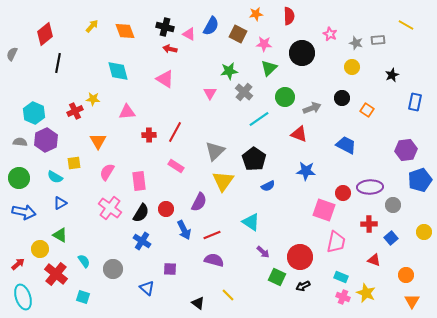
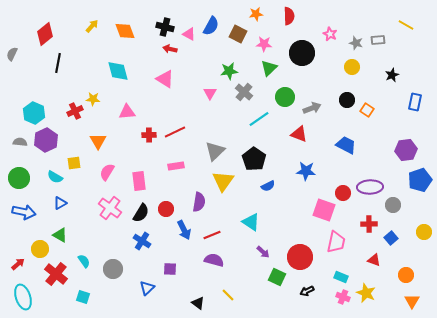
black circle at (342, 98): moved 5 px right, 2 px down
red line at (175, 132): rotated 35 degrees clockwise
pink rectangle at (176, 166): rotated 42 degrees counterclockwise
purple semicircle at (199, 202): rotated 18 degrees counterclockwise
black arrow at (303, 286): moved 4 px right, 5 px down
blue triangle at (147, 288): rotated 35 degrees clockwise
